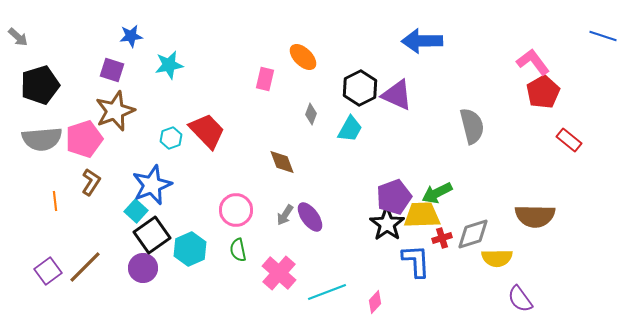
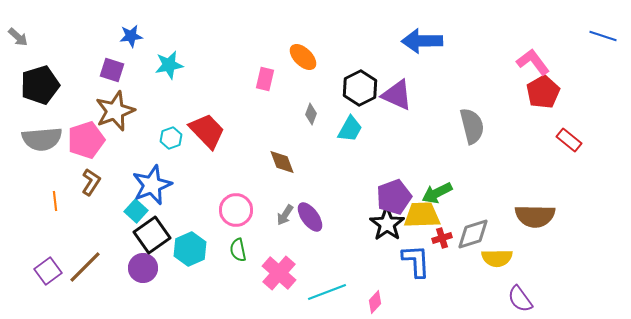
pink pentagon at (84, 139): moved 2 px right, 1 px down
